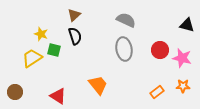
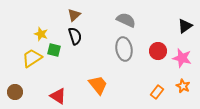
black triangle: moved 2 px left, 1 px down; rotated 49 degrees counterclockwise
red circle: moved 2 px left, 1 px down
orange star: rotated 24 degrees clockwise
orange rectangle: rotated 16 degrees counterclockwise
